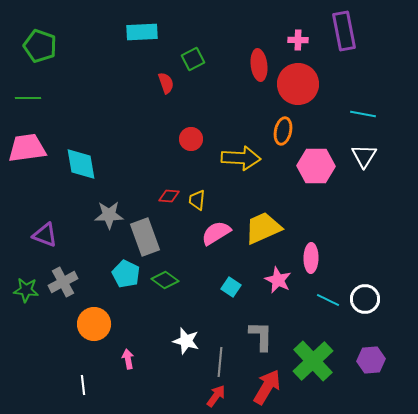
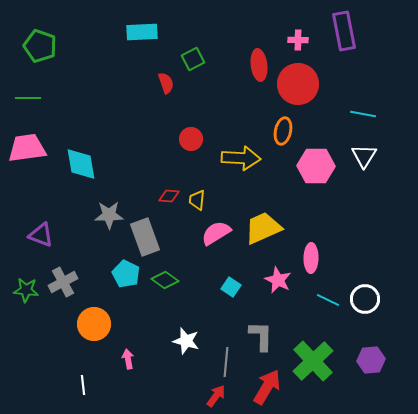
purple triangle at (45, 235): moved 4 px left
gray line at (220, 362): moved 6 px right
